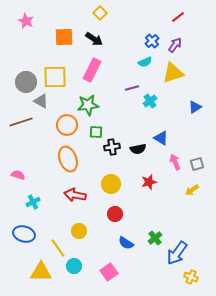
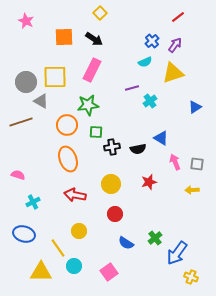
gray square at (197, 164): rotated 24 degrees clockwise
yellow arrow at (192, 190): rotated 32 degrees clockwise
